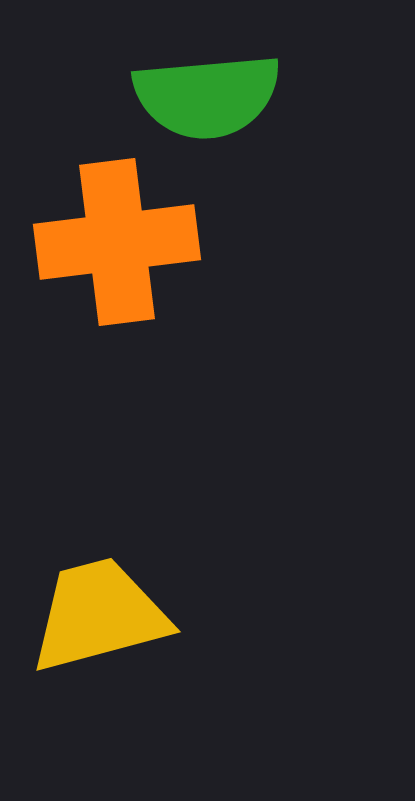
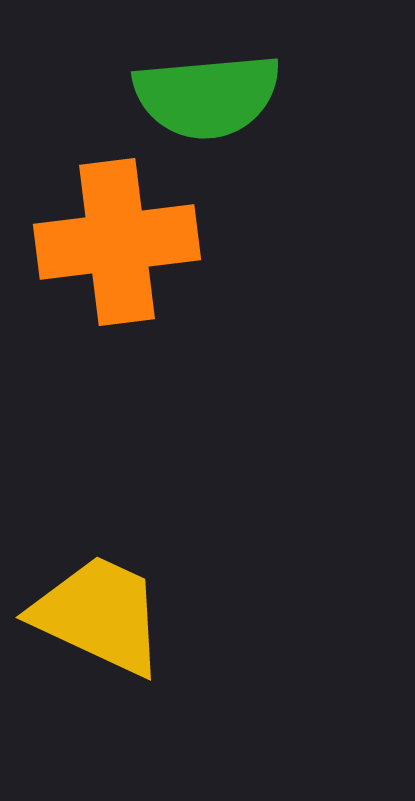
yellow trapezoid: rotated 40 degrees clockwise
